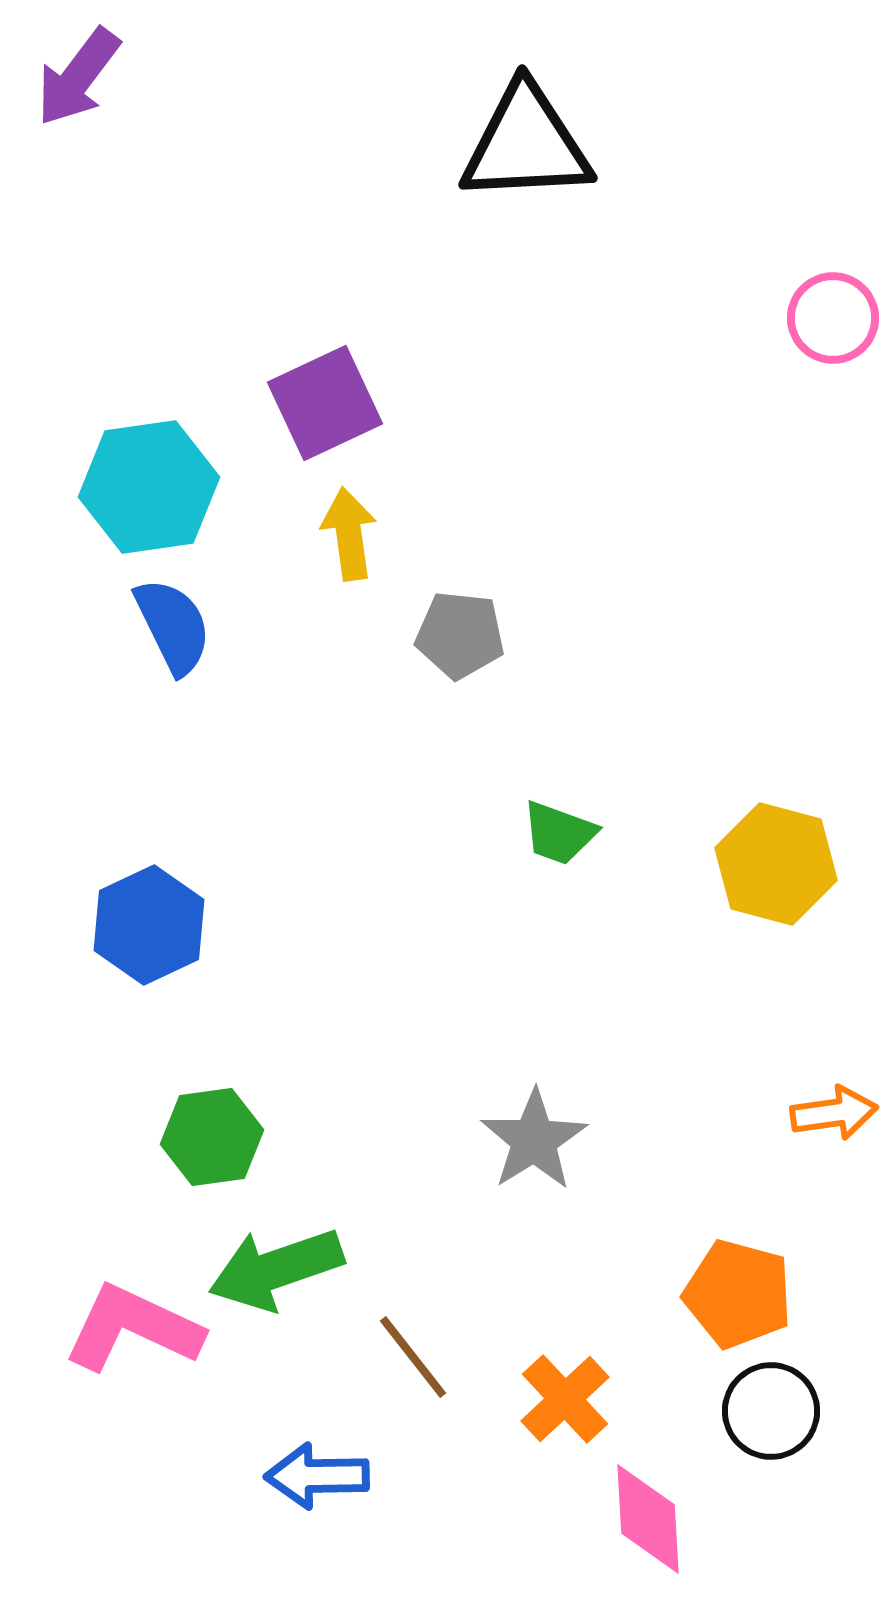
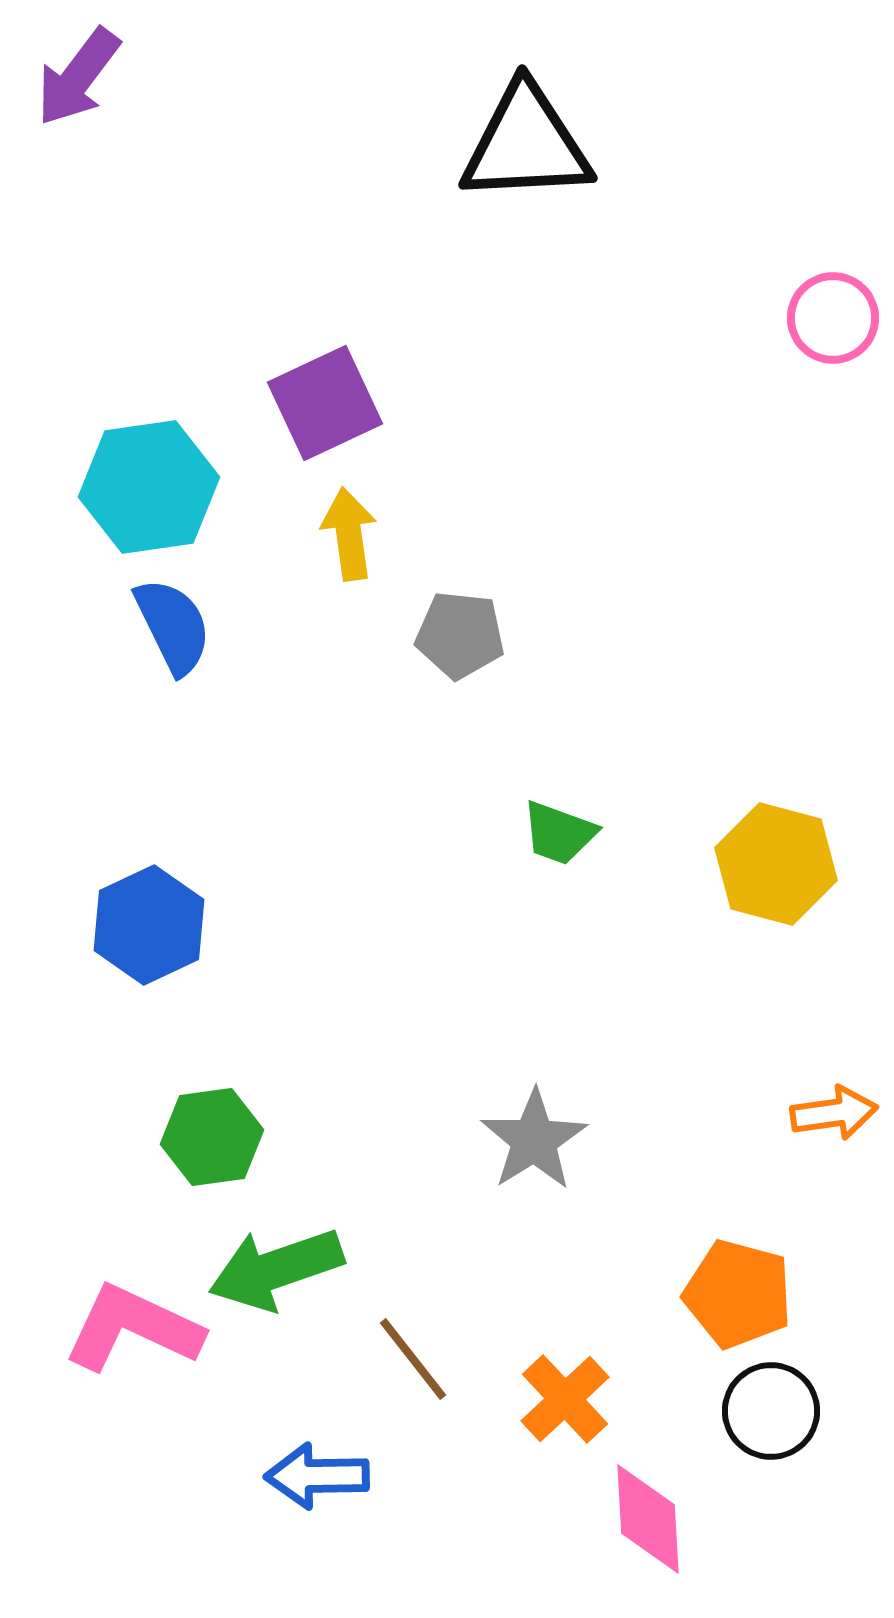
brown line: moved 2 px down
